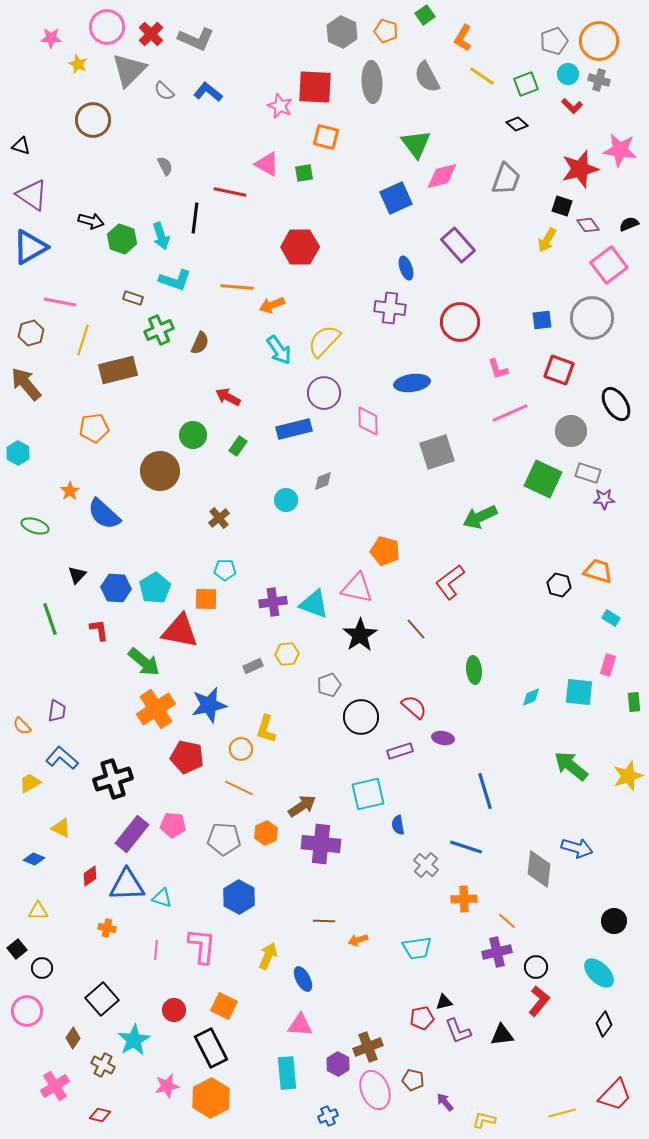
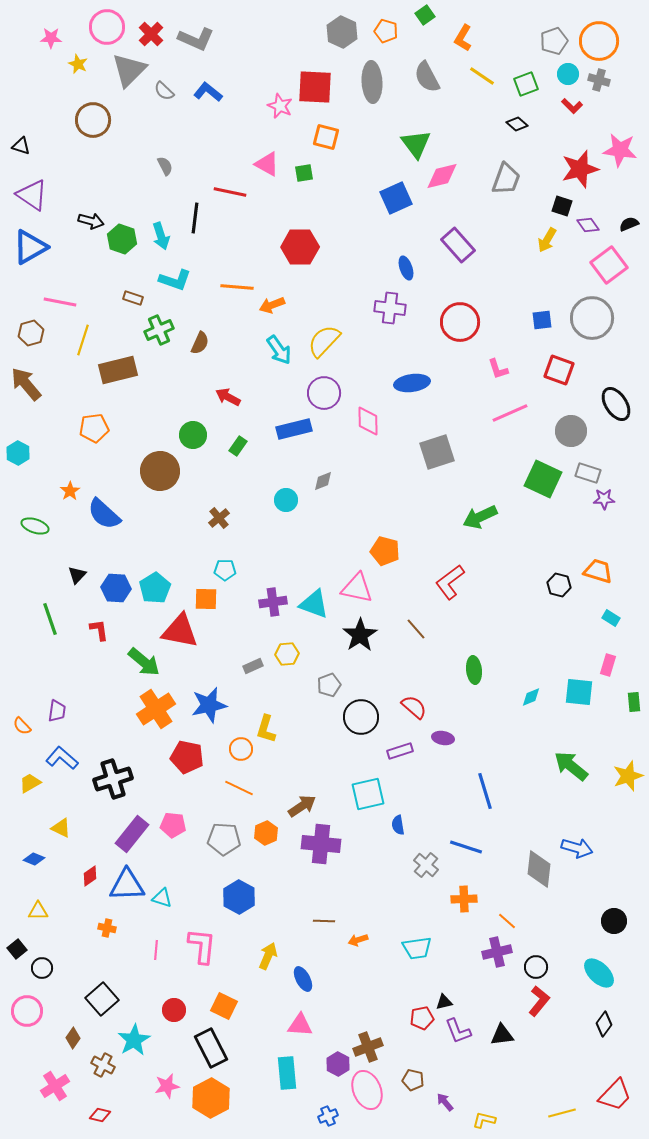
pink ellipse at (375, 1090): moved 8 px left
